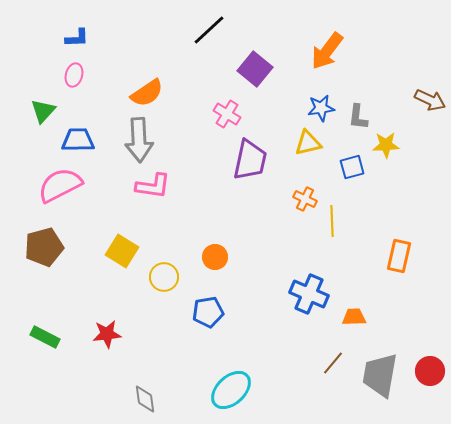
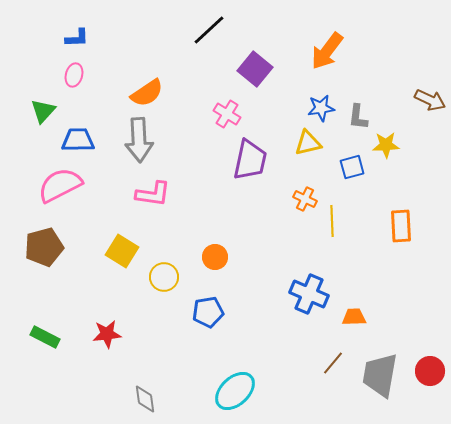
pink L-shape: moved 8 px down
orange rectangle: moved 2 px right, 30 px up; rotated 16 degrees counterclockwise
cyan ellipse: moved 4 px right, 1 px down
